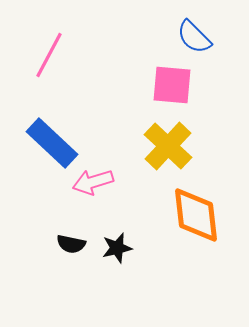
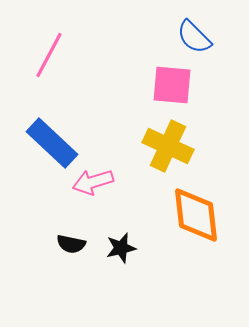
yellow cross: rotated 18 degrees counterclockwise
black star: moved 4 px right
